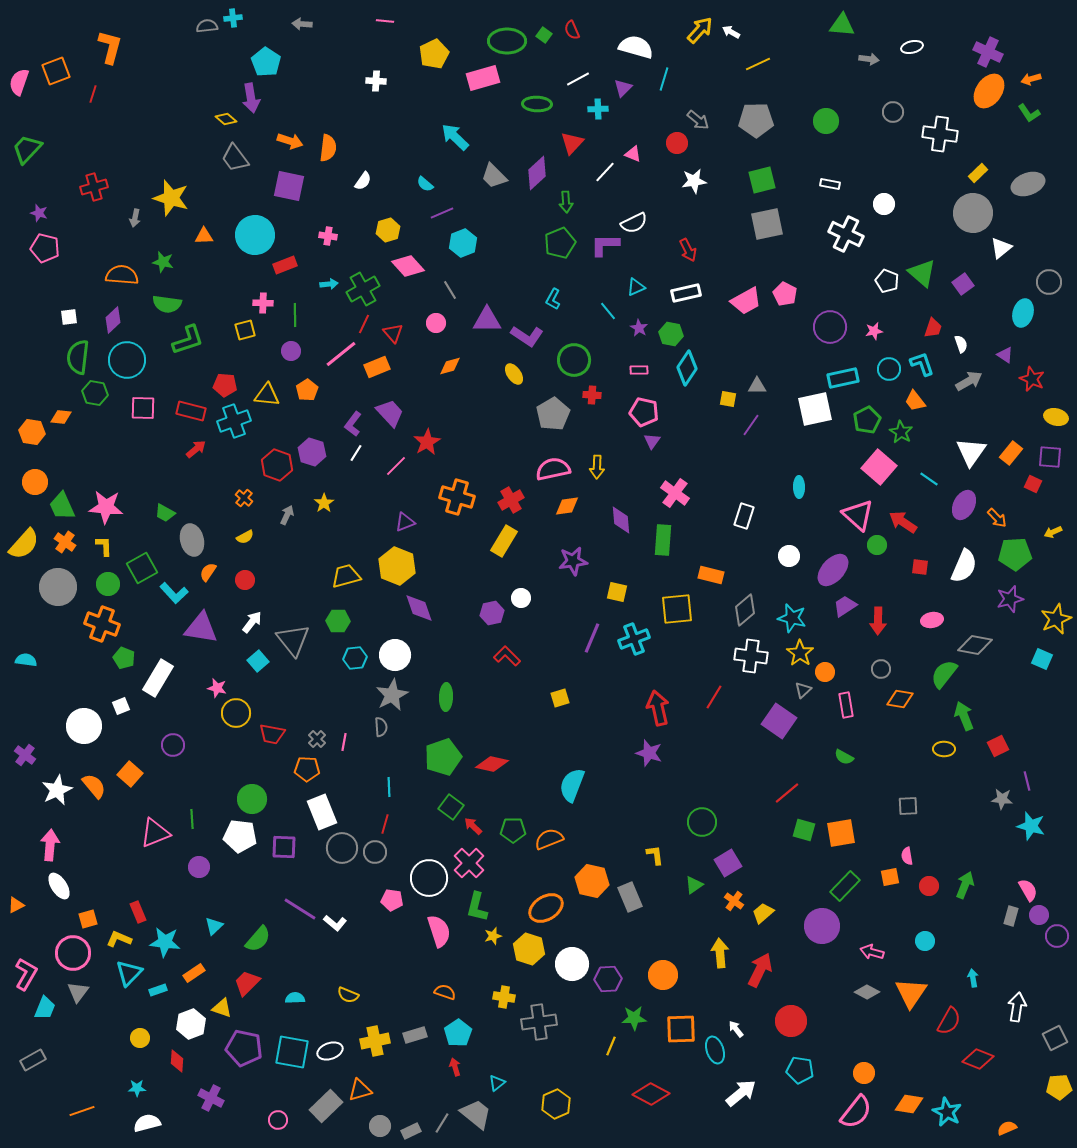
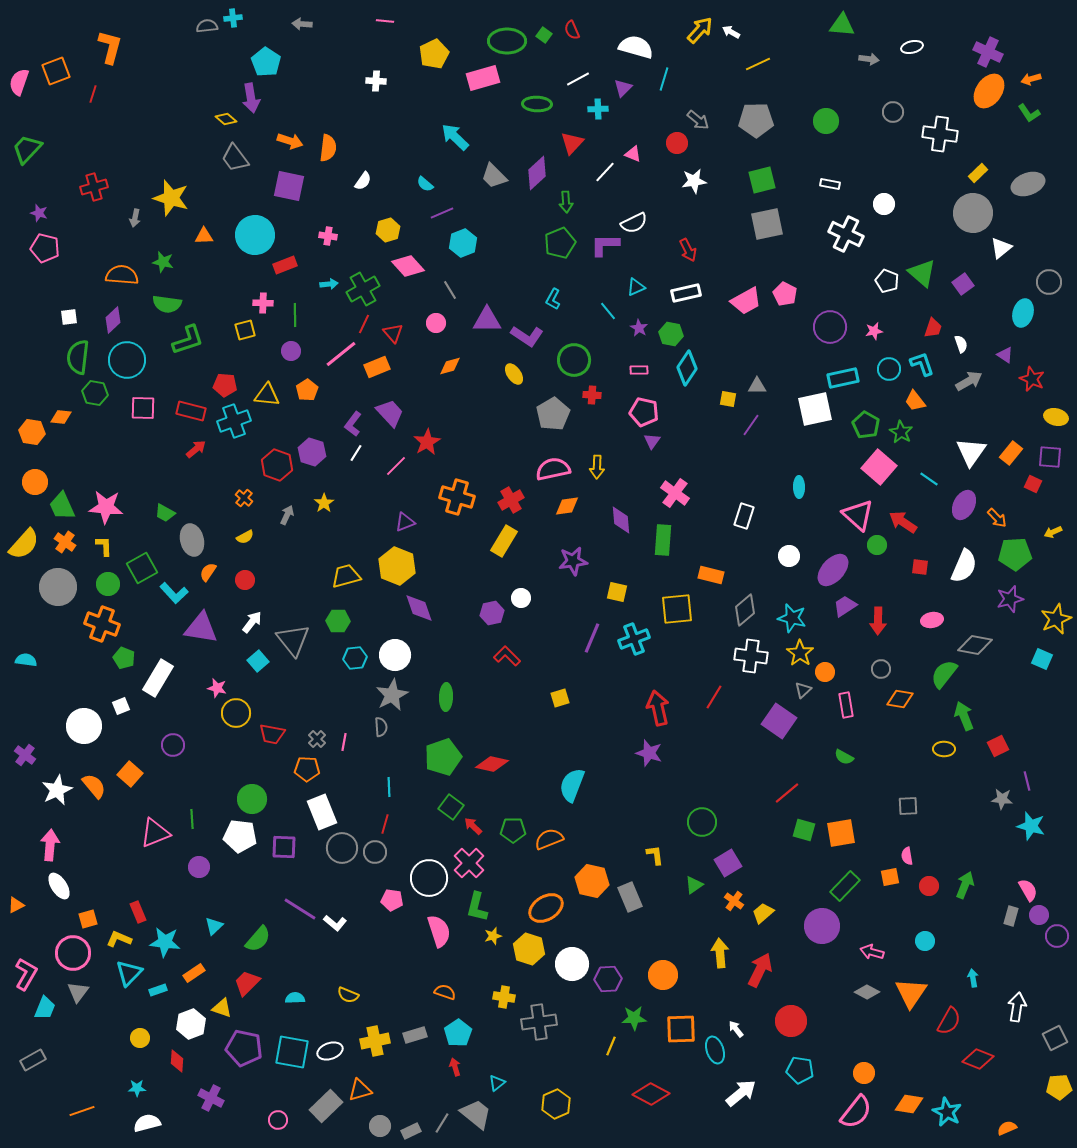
green pentagon at (867, 420): moved 1 px left, 5 px down; rotated 16 degrees counterclockwise
